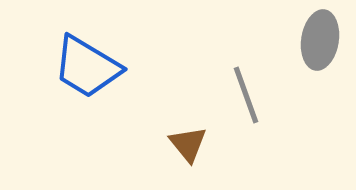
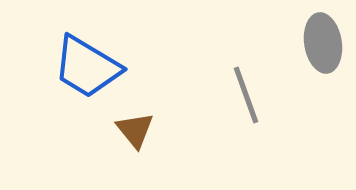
gray ellipse: moved 3 px right, 3 px down; rotated 18 degrees counterclockwise
brown triangle: moved 53 px left, 14 px up
